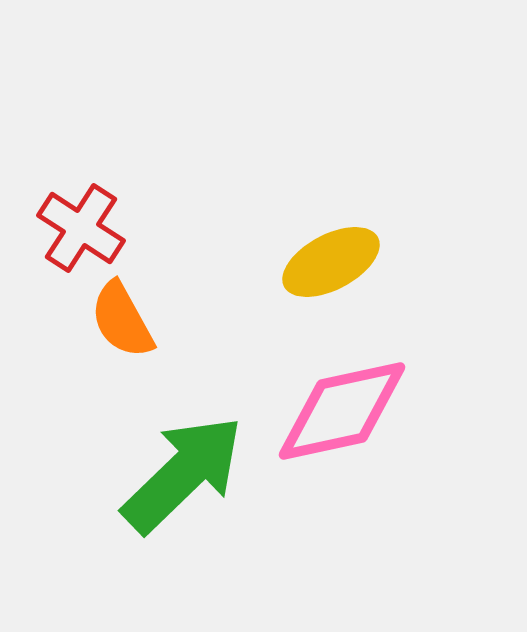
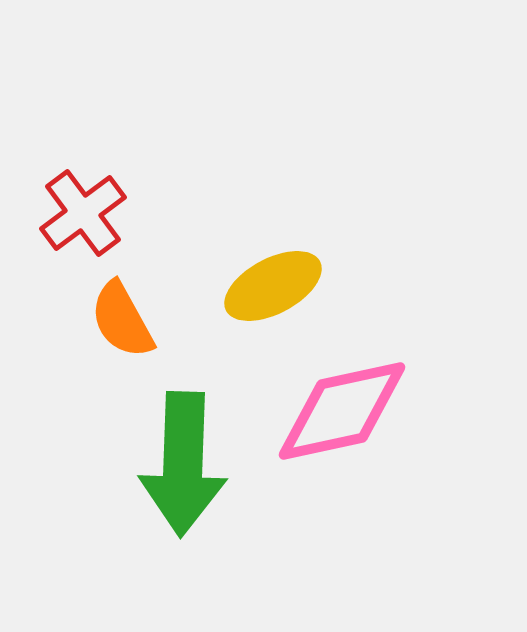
red cross: moved 2 px right, 15 px up; rotated 20 degrees clockwise
yellow ellipse: moved 58 px left, 24 px down
green arrow: moved 10 px up; rotated 136 degrees clockwise
